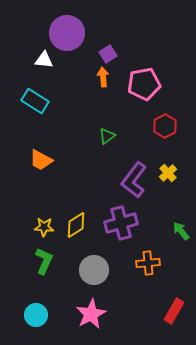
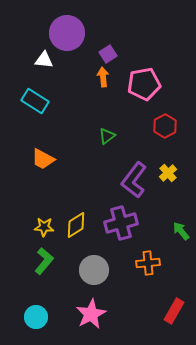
orange trapezoid: moved 2 px right, 1 px up
green L-shape: rotated 16 degrees clockwise
cyan circle: moved 2 px down
